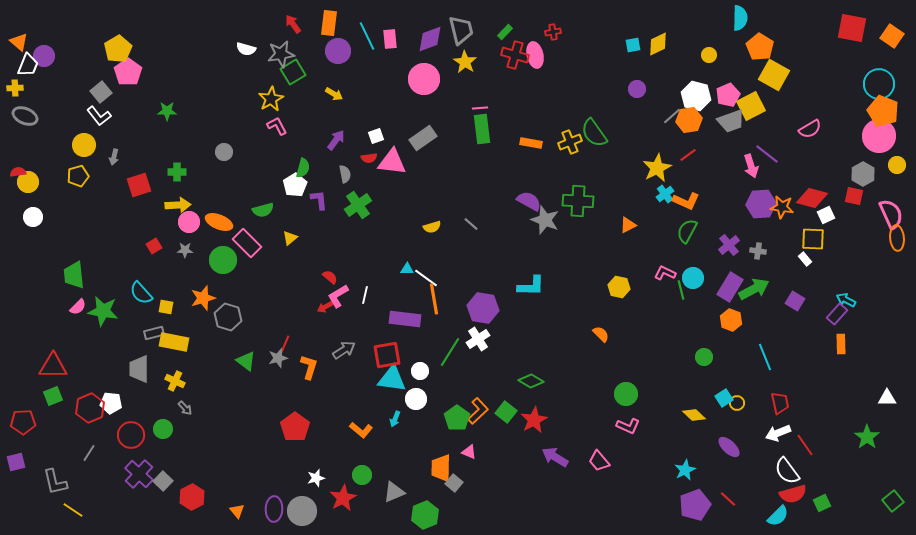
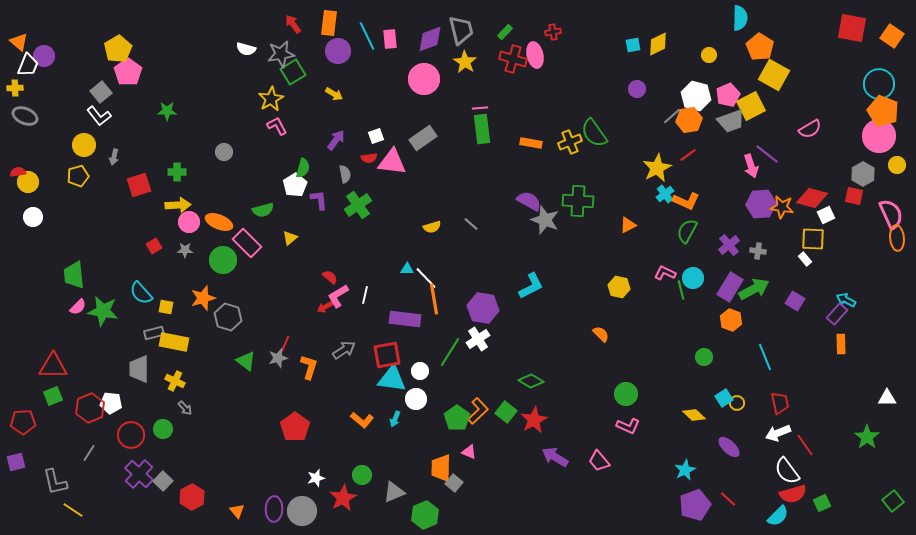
red cross at (515, 55): moved 2 px left, 4 px down
white line at (426, 278): rotated 10 degrees clockwise
cyan L-shape at (531, 286): rotated 28 degrees counterclockwise
orange L-shape at (361, 430): moved 1 px right, 10 px up
